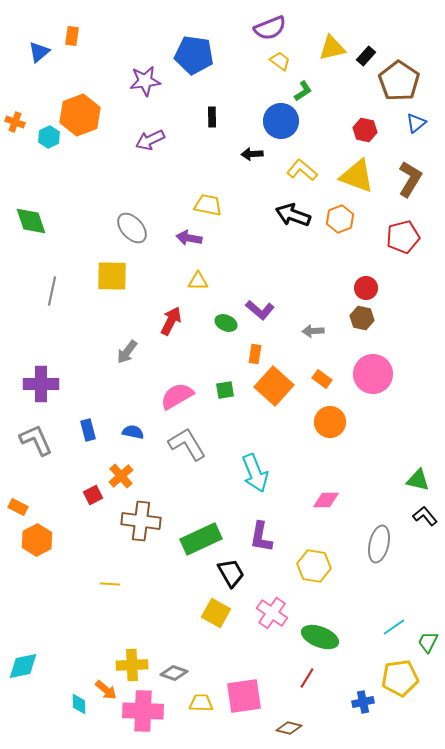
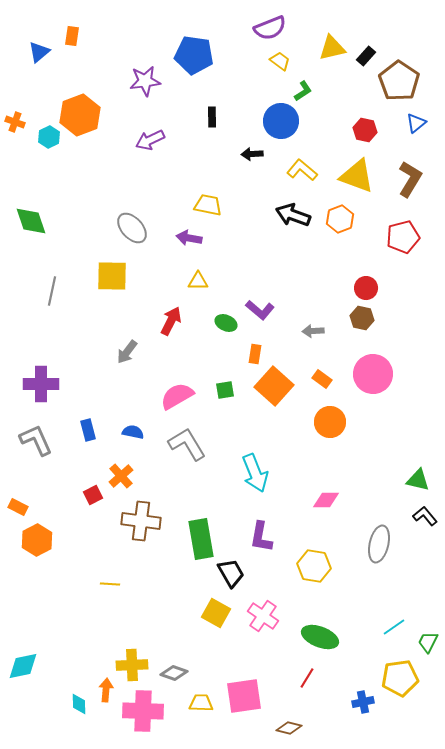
green rectangle at (201, 539): rotated 75 degrees counterclockwise
pink cross at (272, 613): moved 9 px left, 3 px down
orange arrow at (106, 690): rotated 125 degrees counterclockwise
